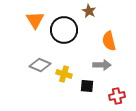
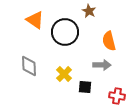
orange triangle: rotated 24 degrees counterclockwise
black circle: moved 1 px right, 2 px down
gray diamond: moved 11 px left, 1 px down; rotated 65 degrees clockwise
yellow cross: rotated 28 degrees clockwise
black square: moved 2 px left, 1 px down
red cross: rotated 21 degrees clockwise
